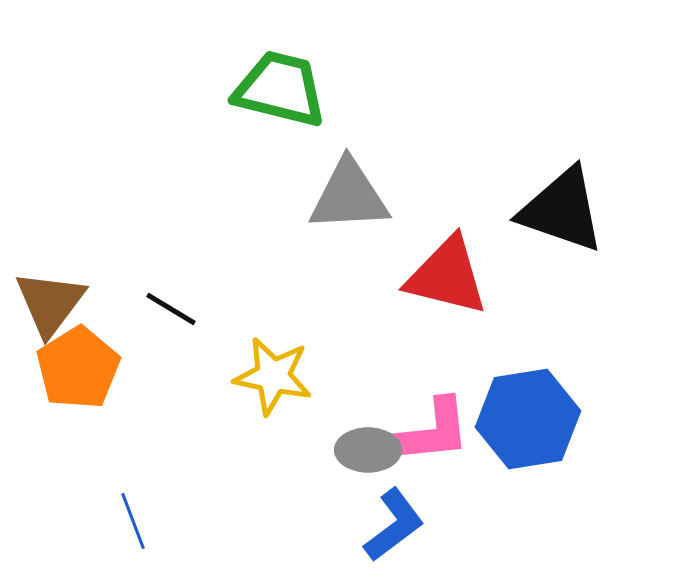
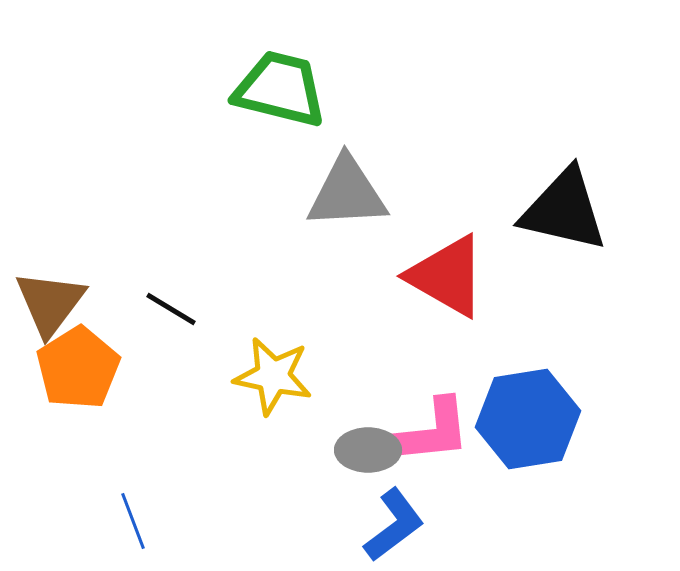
gray triangle: moved 2 px left, 3 px up
black triangle: moved 2 px right; rotated 6 degrees counterclockwise
red triangle: rotated 16 degrees clockwise
